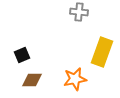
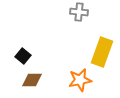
black square: moved 1 px right, 1 px down; rotated 28 degrees counterclockwise
orange star: moved 5 px right, 1 px down
